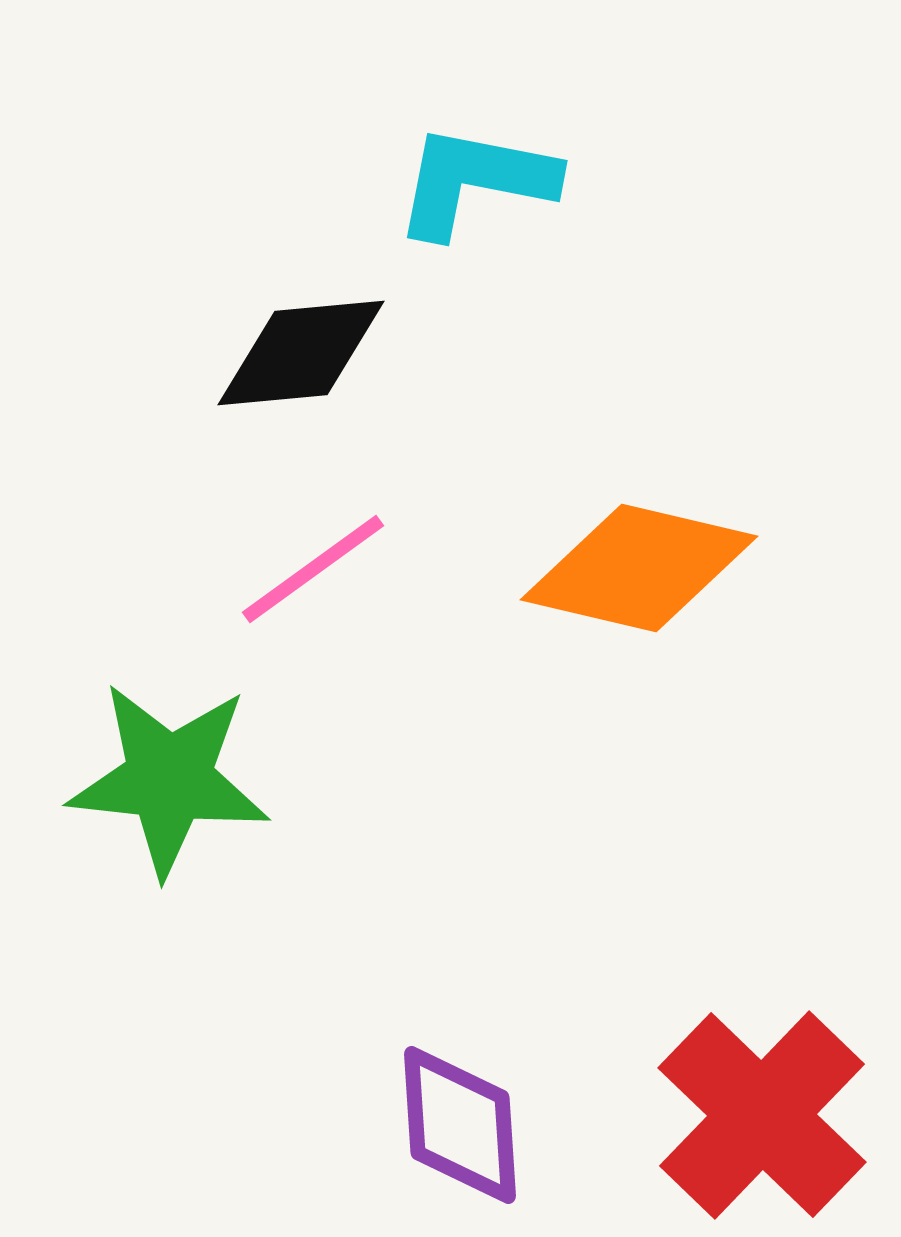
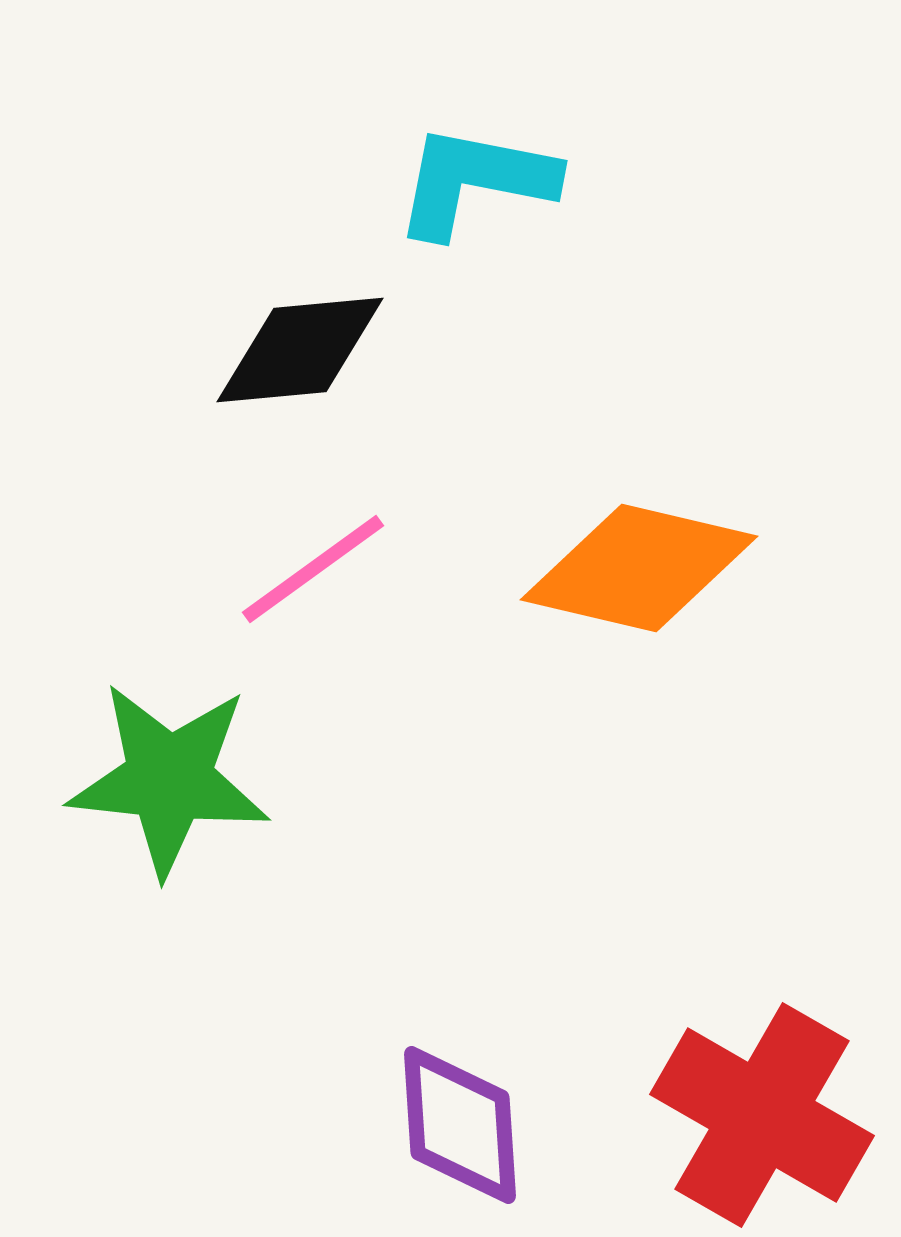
black diamond: moved 1 px left, 3 px up
red cross: rotated 14 degrees counterclockwise
